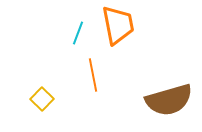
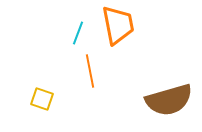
orange line: moved 3 px left, 4 px up
yellow square: rotated 25 degrees counterclockwise
